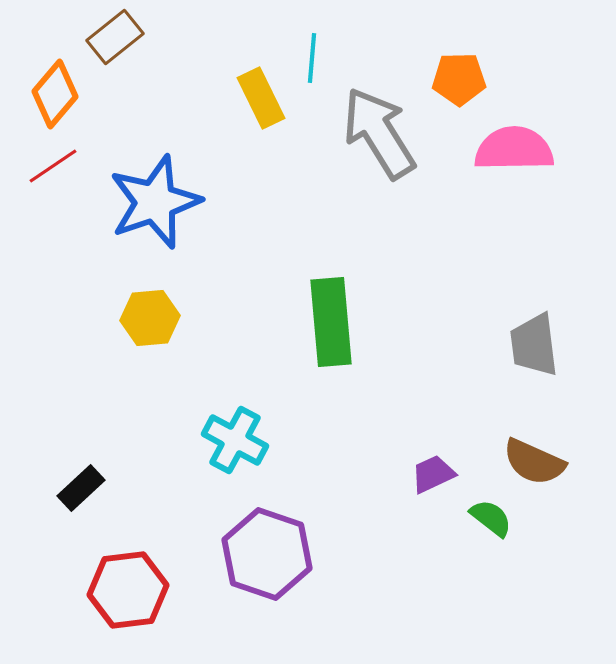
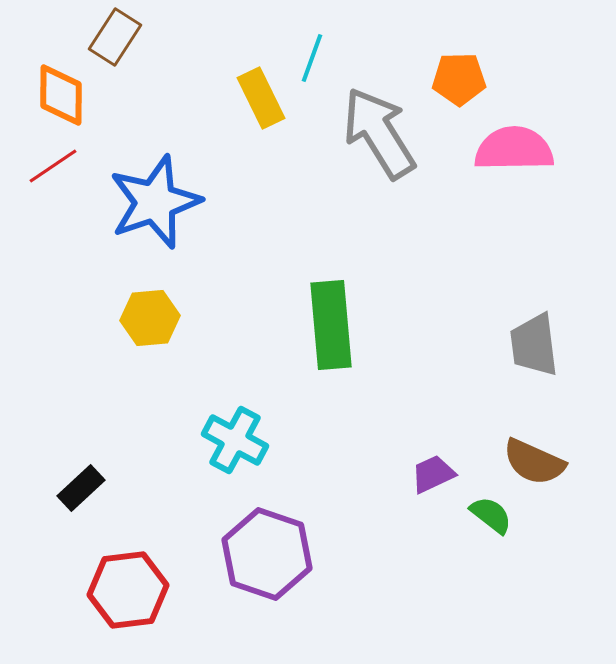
brown rectangle: rotated 18 degrees counterclockwise
cyan line: rotated 15 degrees clockwise
orange diamond: moved 6 px right, 1 px down; rotated 40 degrees counterclockwise
green rectangle: moved 3 px down
green semicircle: moved 3 px up
